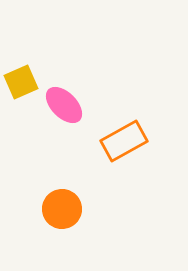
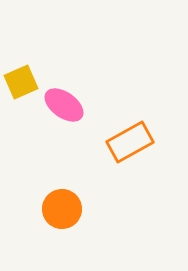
pink ellipse: rotated 9 degrees counterclockwise
orange rectangle: moved 6 px right, 1 px down
